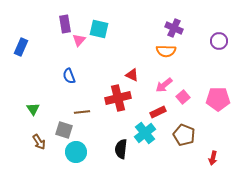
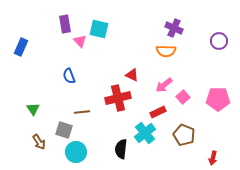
pink triangle: moved 1 px right, 1 px down; rotated 24 degrees counterclockwise
